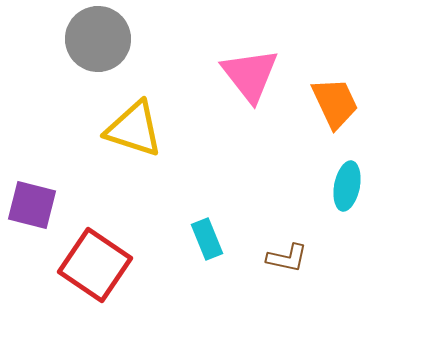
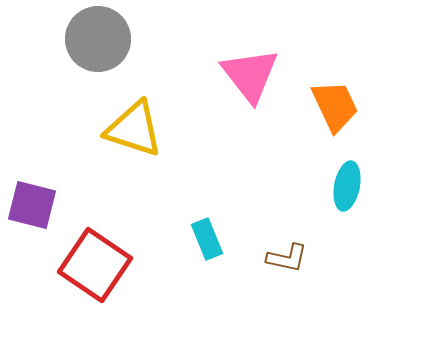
orange trapezoid: moved 3 px down
